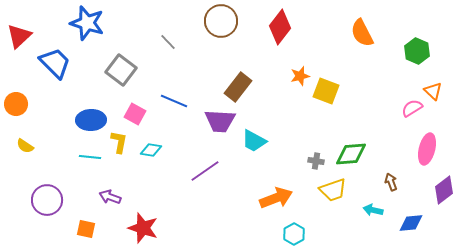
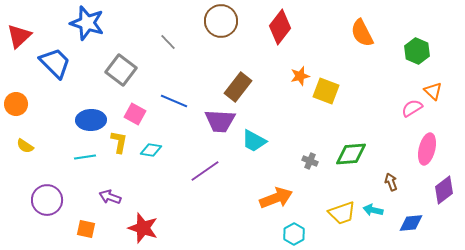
cyan line: moved 5 px left; rotated 15 degrees counterclockwise
gray cross: moved 6 px left; rotated 14 degrees clockwise
yellow trapezoid: moved 9 px right, 23 px down
